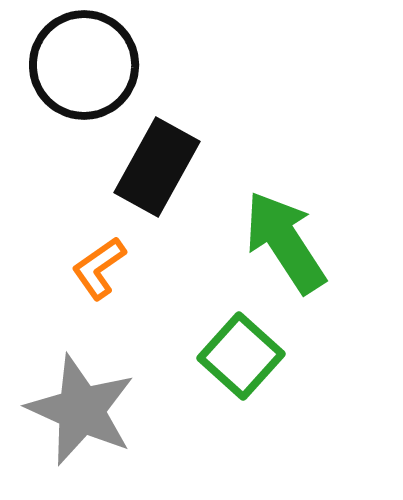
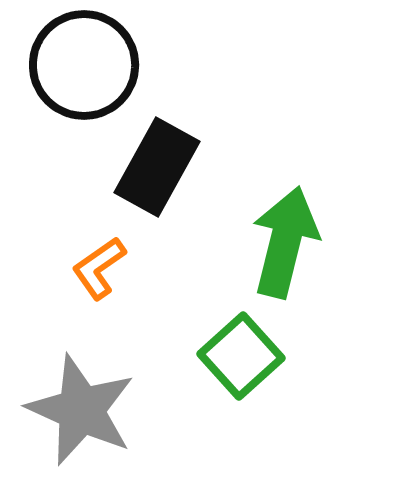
green arrow: rotated 47 degrees clockwise
green square: rotated 6 degrees clockwise
